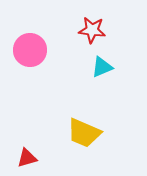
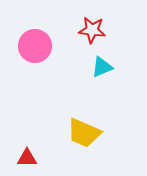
pink circle: moved 5 px right, 4 px up
red triangle: rotated 15 degrees clockwise
